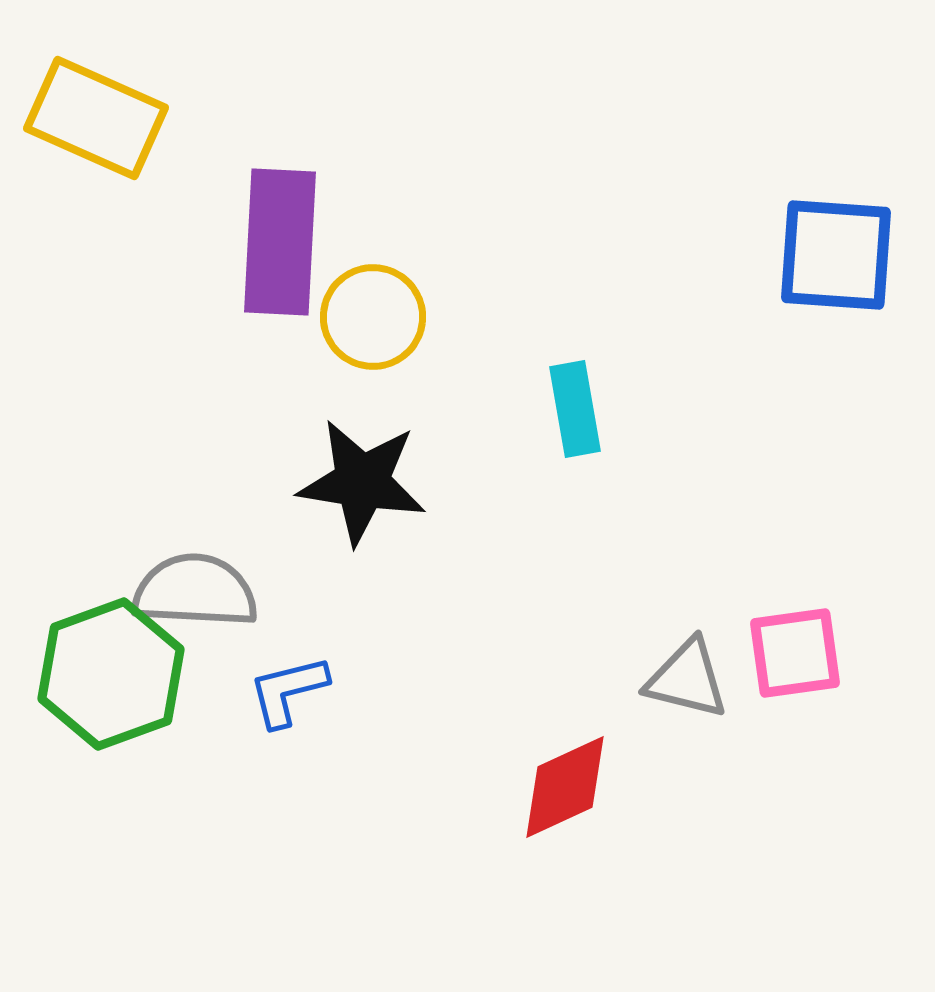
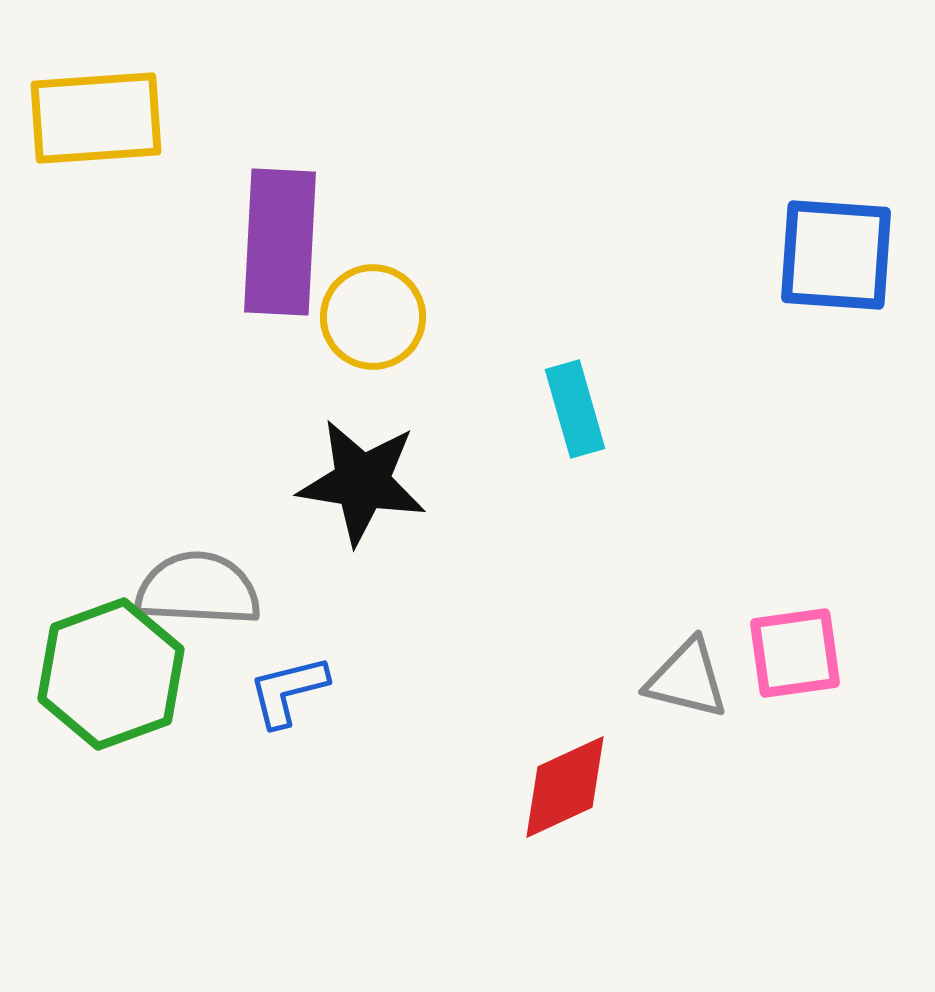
yellow rectangle: rotated 28 degrees counterclockwise
cyan rectangle: rotated 6 degrees counterclockwise
gray semicircle: moved 3 px right, 2 px up
